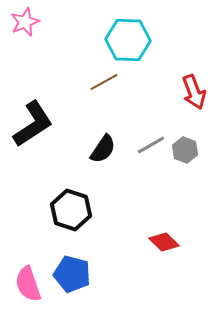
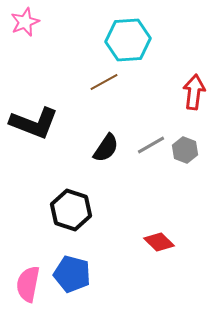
cyan hexagon: rotated 6 degrees counterclockwise
red arrow: rotated 152 degrees counterclockwise
black L-shape: moved 1 px right, 1 px up; rotated 54 degrees clockwise
black semicircle: moved 3 px right, 1 px up
red diamond: moved 5 px left
pink semicircle: rotated 30 degrees clockwise
